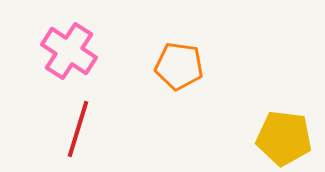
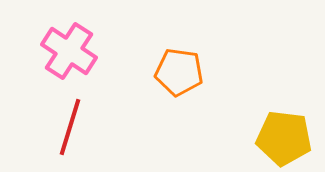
orange pentagon: moved 6 px down
red line: moved 8 px left, 2 px up
